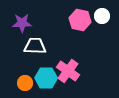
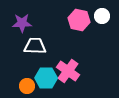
pink hexagon: moved 1 px left
orange circle: moved 2 px right, 3 px down
